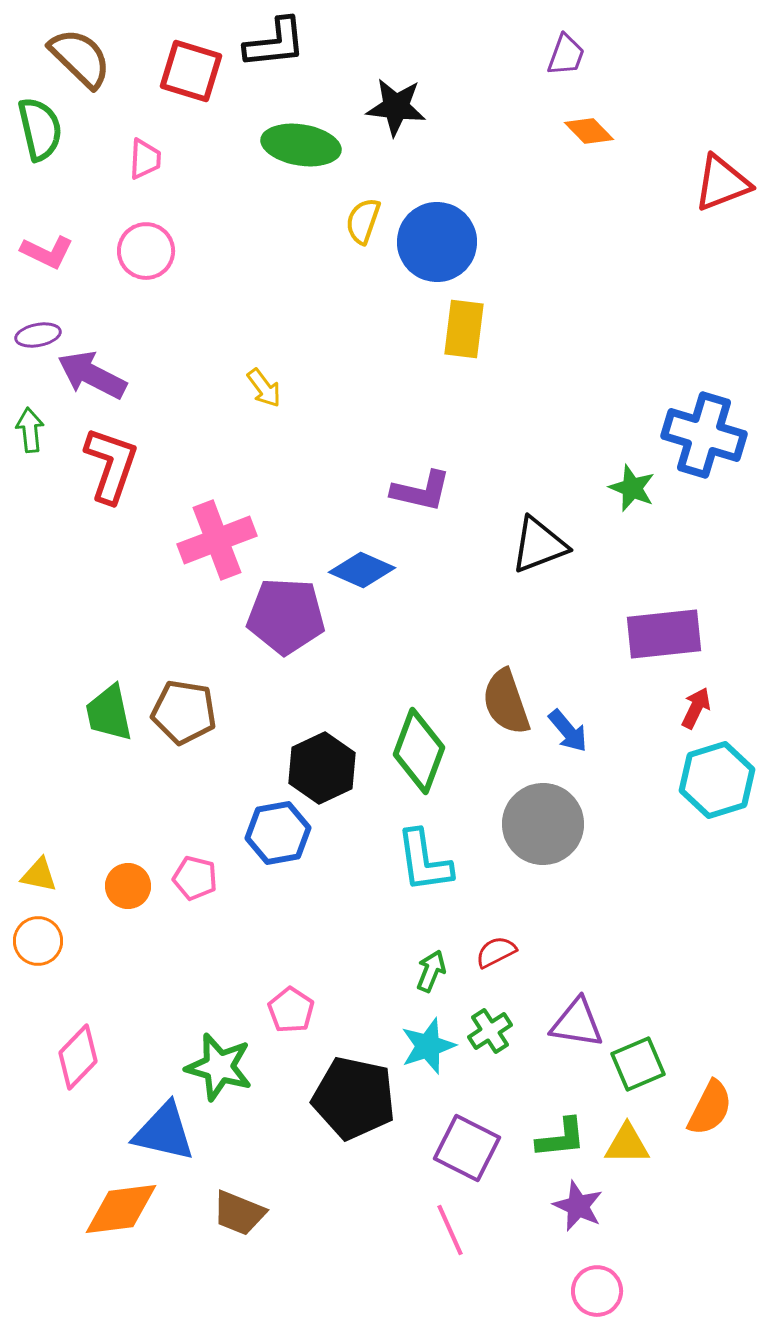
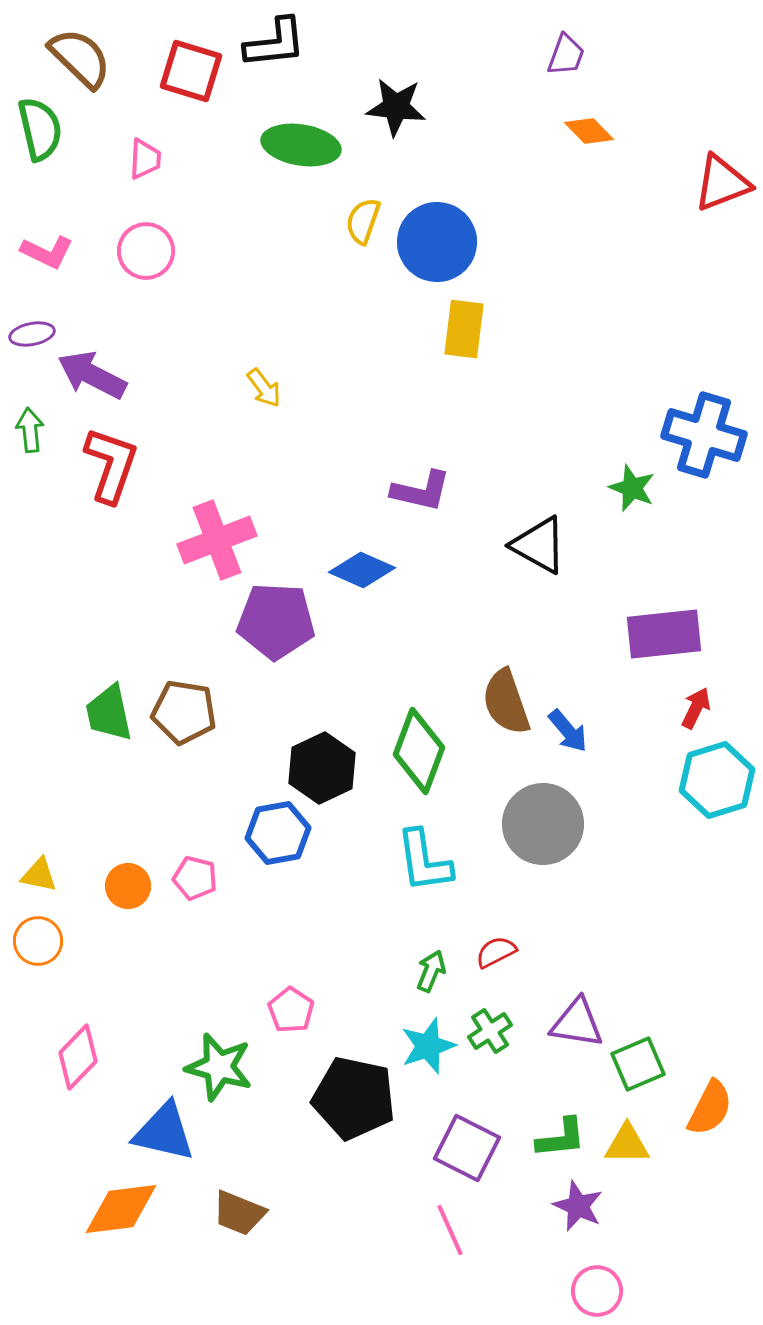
purple ellipse at (38, 335): moved 6 px left, 1 px up
black triangle at (539, 545): rotated 50 degrees clockwise
purple pentagon at (286, 616): moved 10 px left, 5 px down
